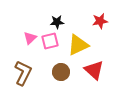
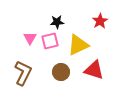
red star: rotated 21 degrees counterclockwise
pink triangle: rotated 16 degrees counterclockwise
red triangle: rotated 25 degrees counterclockwise
